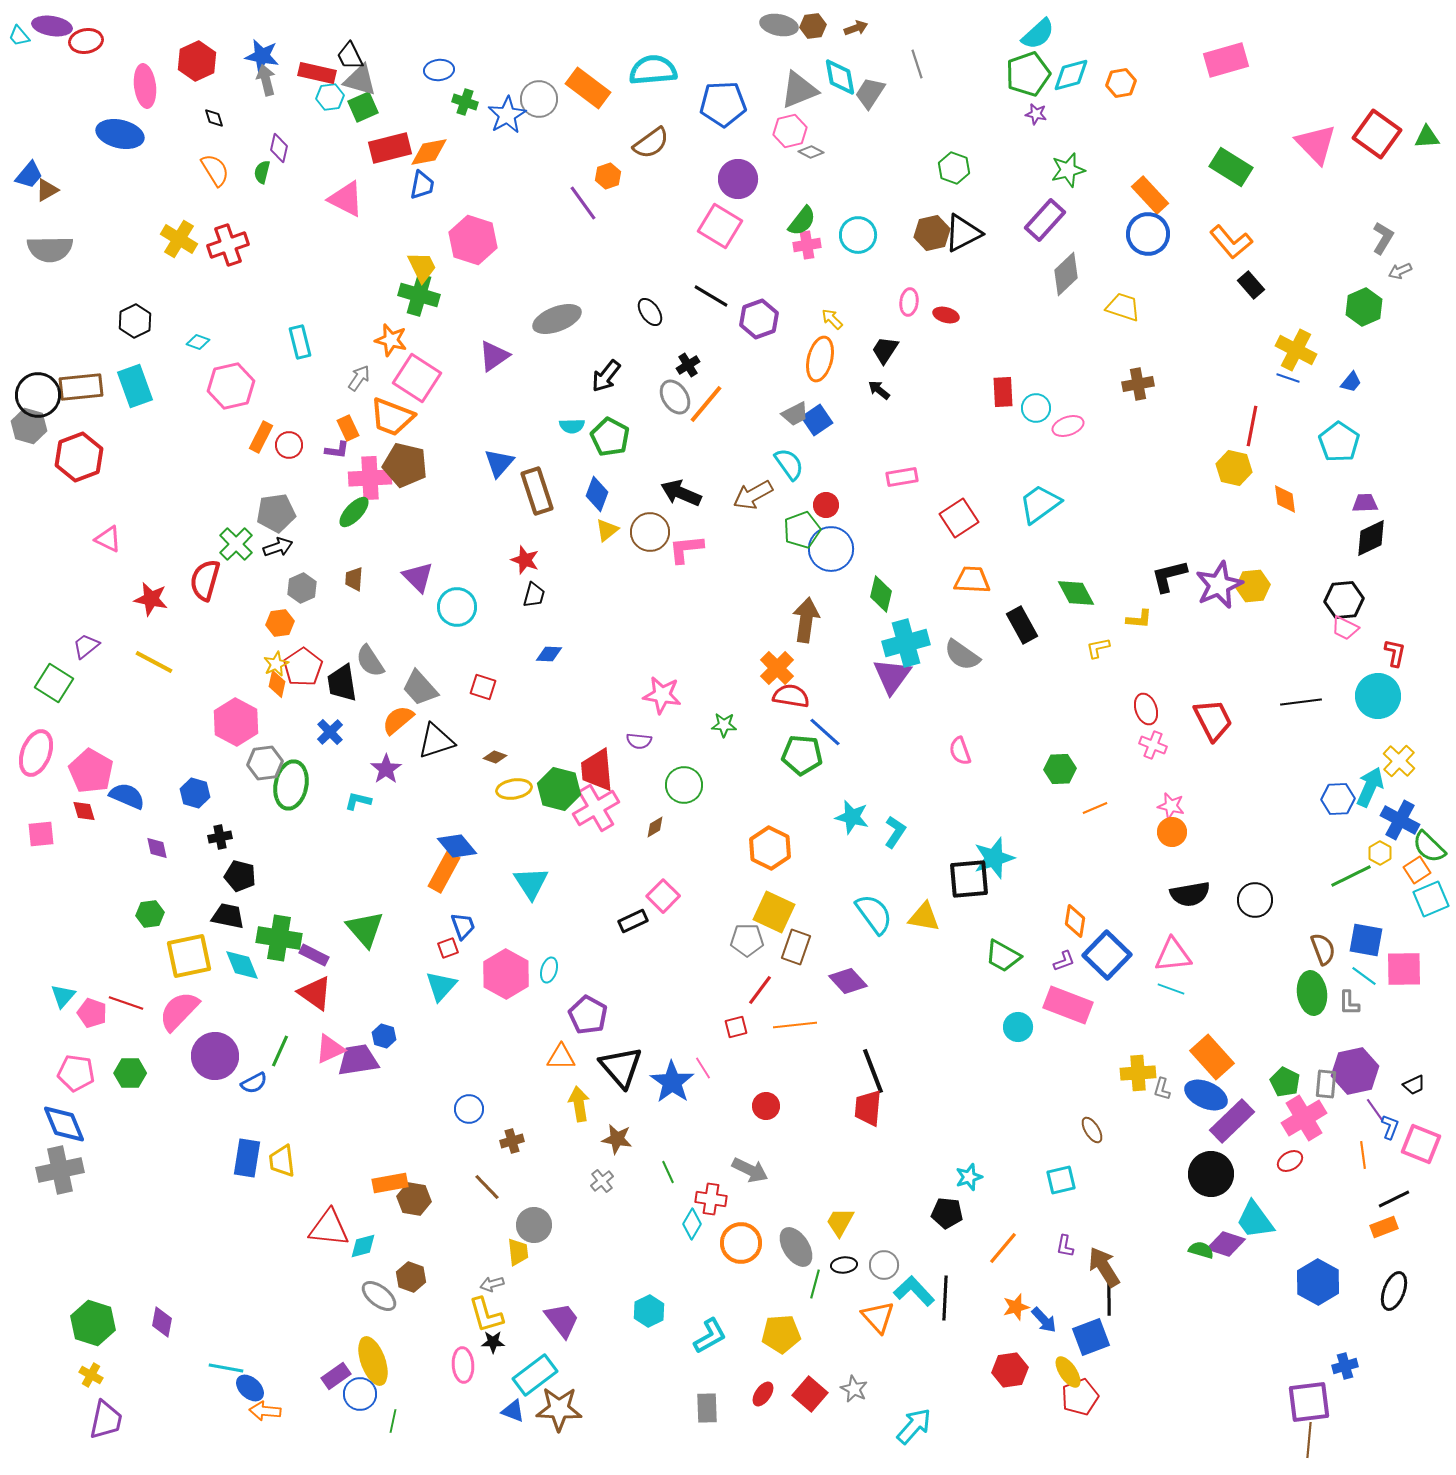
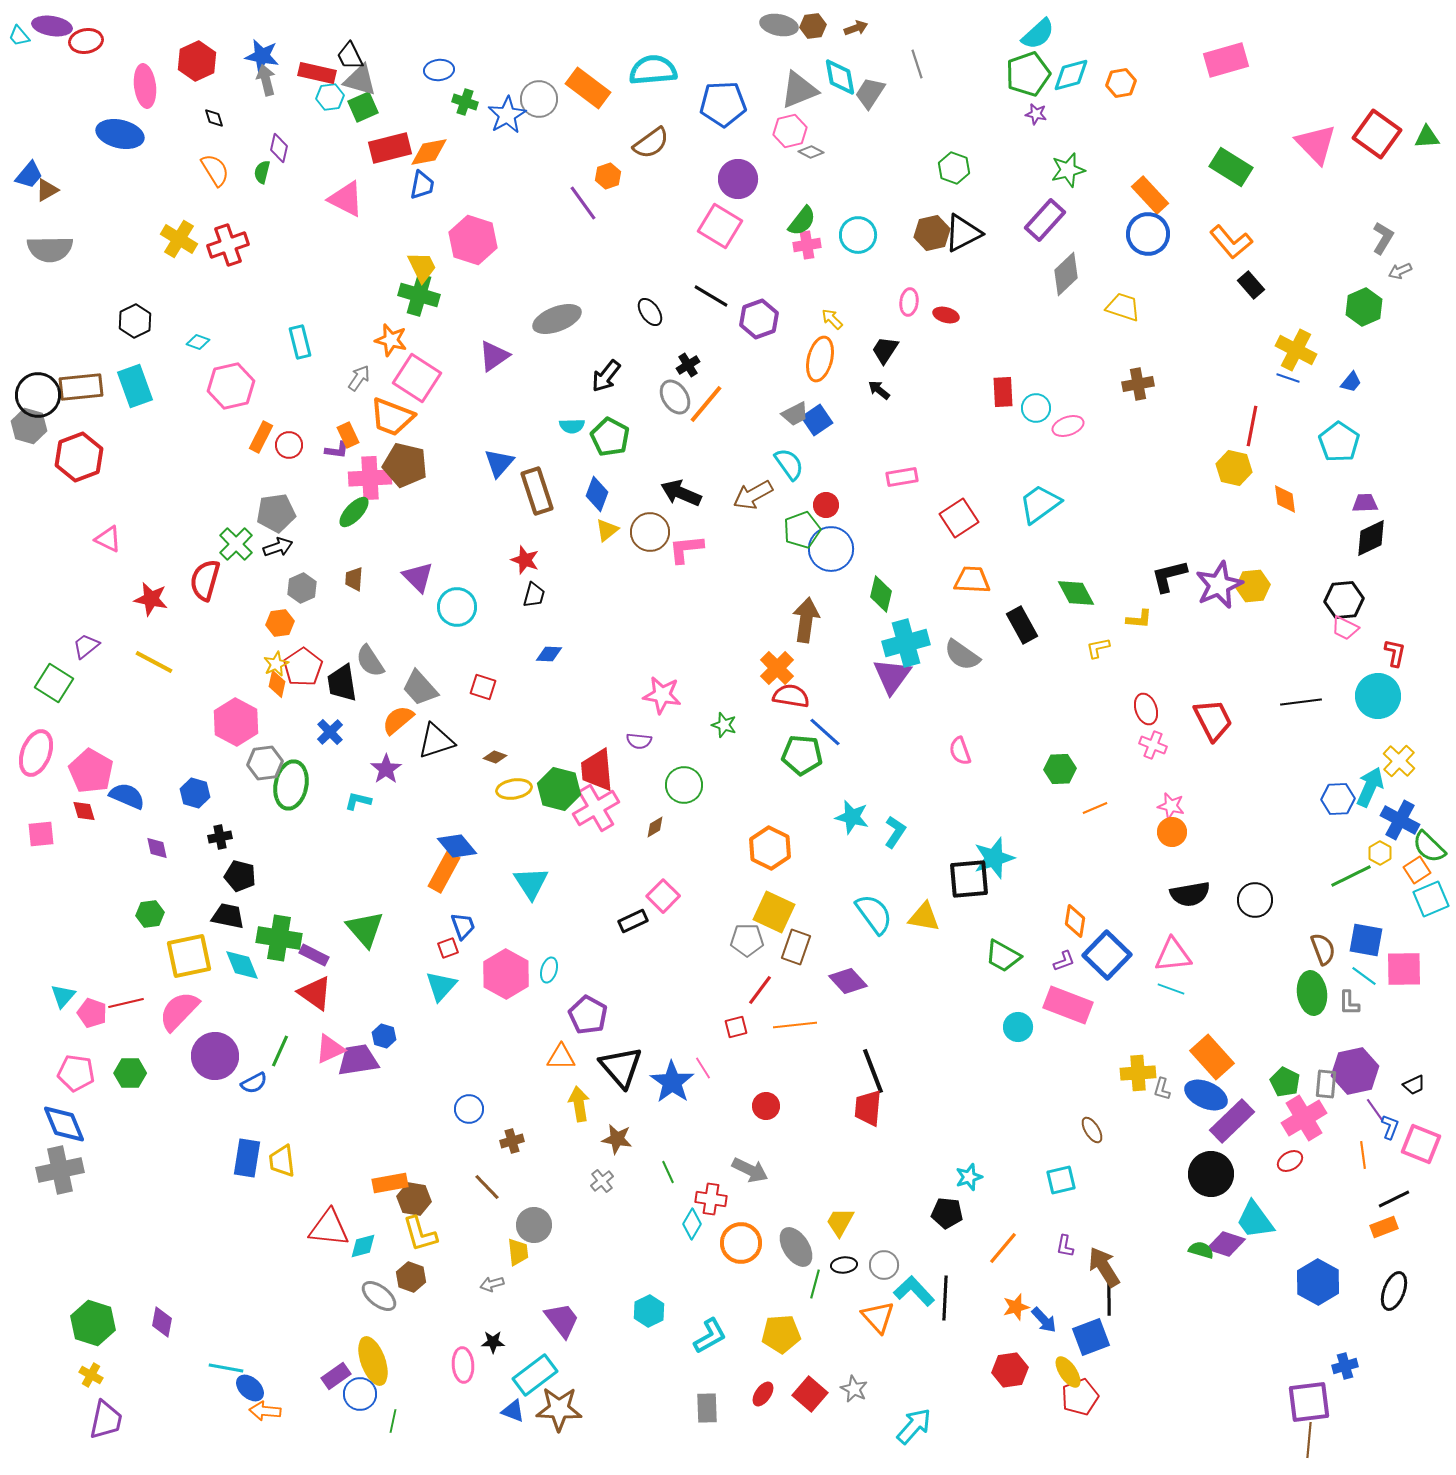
orange rectangle at (348, 428): moved 7 px down
green star at (724, 725): rotated 15 degrees clockwise
red line at (126, 1003): rotated 32 degrees counterclockwise
yellow L-shape at (486, 1315): moved 66 px left, 81 px up
